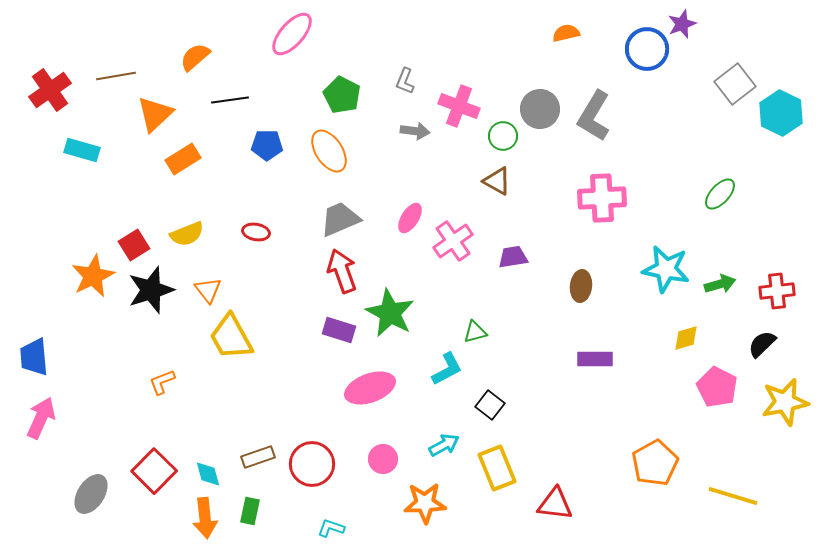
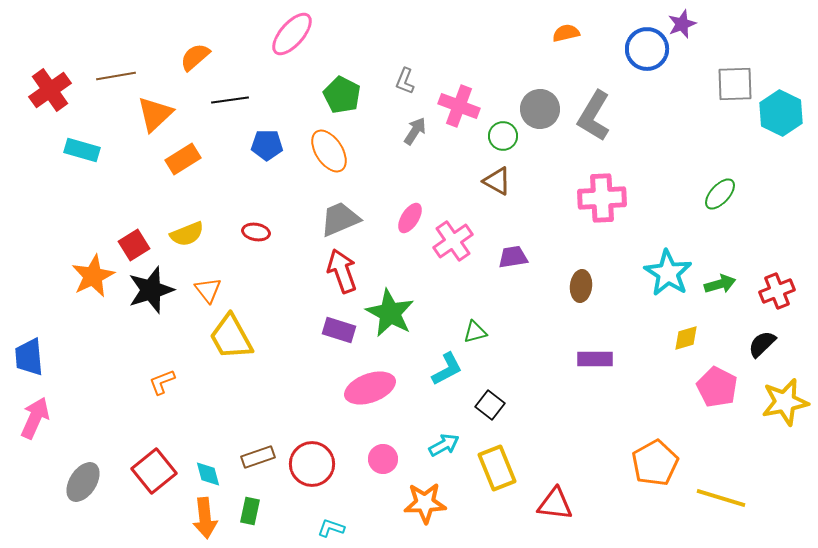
gray square at (735, 84): rotated 36 degrees clockwise
gray arrow at (415, 131): rotated 64 degrees counterclockwise
cyan star at (666, 269): moved 2 px right, 4 px down; rotated 21 degrees clockwise
red cross at (777, 291): rotated 16 degrees counterclockwise
blue trapezoid at (34, 357): moved 5 px left
pink arrow at (41, 418): moved 6 px left
red square at (154, 471): rotated 6 degrees clockwise
gray ellipse at (91, 494): moved 8 px left, 12 px up
yellow line at (733, 496): moved 12 px left, 2 px down
